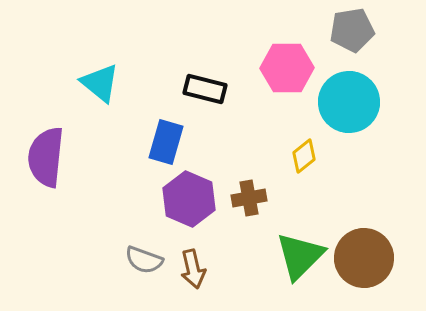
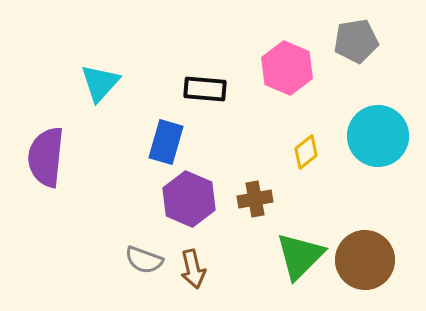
gray pentagon: moved 4 px right, 11 px down
pink hexagon: rotated 24 degrees clockwise
cyan triangle: rotated 33 degrees clockwise
black rectangle: rotated 9 degrees counterclockwise
cyan circle: moved 29 px right, 34 px down
yellow diamond: moved 2 px right, 4 px up
brown cross: moved 6 px right, 1 px down
brown circle: moved 1 px right, 2 px down
